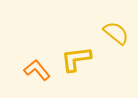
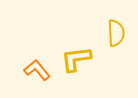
yellow semicircle: rotated 48 degrees clockwise
